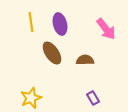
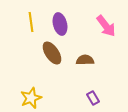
pink arrow: moved 3 px up
